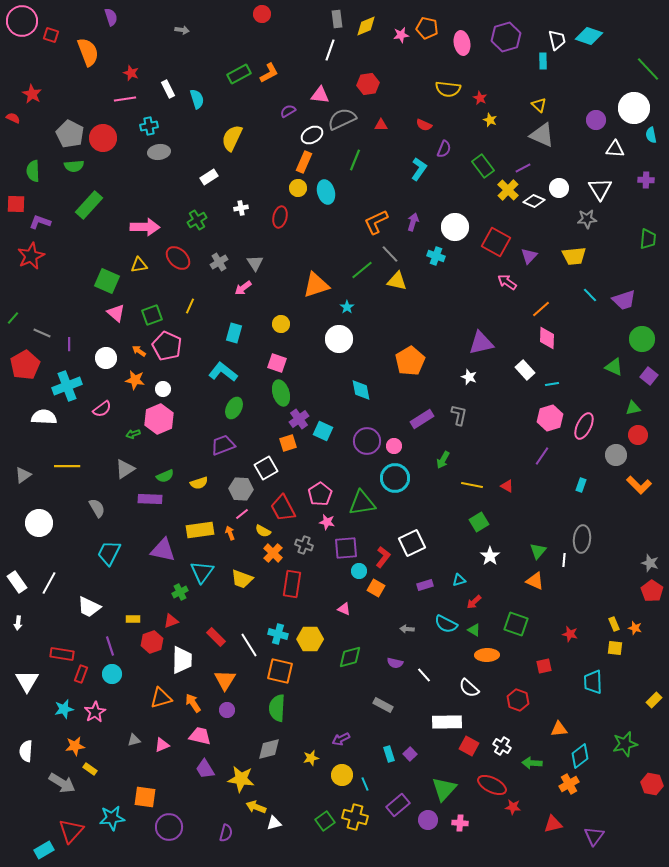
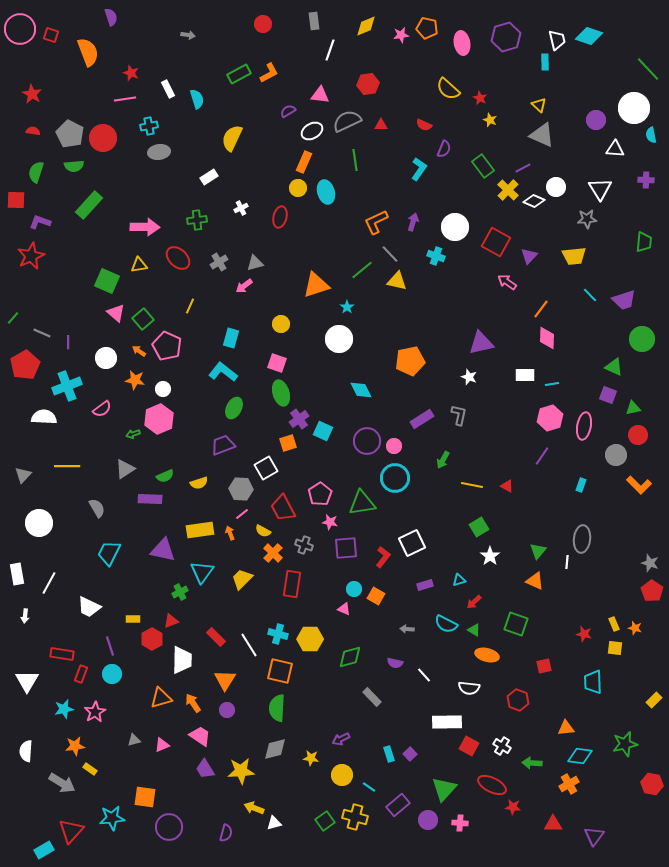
red circle at (262, 14): moved 1 px right, 10 px down
gray rectangle at (337, 19): moved 23 px left, 2 px down
pink circle at (22, 21): moved 2 px left, 8 px down
gray arrow at (182, 30): moved 6 px right, 5 px down
cyan rectangle at (543, 61): moved 2 px right, 1 px down
yellow semicircle at (448, 89): rotated 35 degrees clockwise
red semicircle at (13, 118): moved 20 px right, 13 px down; rotated 16 degrees counterclockwise
gray semicircle at (342, 119): moved 5 px right, 2 px down
white ellipse at (312, 135): moved 4 px up
green line at (355, 160): rotated 30 degrees counterclockwise
green semicircle at (33, 171): moved 3 px right, 1 px down; rotated 20 degrees clockwise
white circle at (559, 188): moved 3 px left, 1 px up
red square at (16, 204): moved 4 px up
white cross at (241, 208): rotated 16 degrees counterclockwise
green cross at (197, 220): rotated 24 degrees clockwise
green trapezoid at (648, 239): moved 4 px left, 3 px down
gray triangle at (255, 263): rotated 48 degrees clockwise
pink arrow at (243, 288): moved 1 px right, 2 px up
orange line at (541, 309): rotated 12 degrees counterclockwise
green square at (152, 315): moved 9 px left, 4 px down; rotated 20 degrees counterclockwise
cyan rectangle at (234, 333): moved 3 px left, 5 px down
purple line at (69, 344): moved 1 px left, 2 px up
orange pentagon at (410, 361): rotated 20 degrees clockwise
white rectangle at (525, 370): moved 5 px down; rotated 48 degrees counterclockwise
purple square at (649, 376): moved 41 px left, 19 px down; rotated 18 degrees counterclockwise
cyan diamond at (361, 390): rotated 15 degrees counterclockwise
pink ellipse at (584, 426): rotated 16 degrees counterclockwise
gray triangle at (23, 475): rotated 12 degrees counterclockwise
pink star at (327, 522): moved 3 px right
green square at (479, 522): moved 5 px down
white line at (564, 560): moved 3 px right, 2 px down
cyan circle at (359, 571): moved 5 px left, 18 px down
yellow trapezoid at (242, 579): rotated 115 degrees clockwise
white rectangle at (17, 582): moved 8 px up; rotated 25 degrees clockwise
orange square at (376, 588): moved 8 px down
white arrow at (18, 623): moved 7 px right, 7 px up
red star at (570, 634): moved 14 px right
red hexagon at (152, 642): moved 3 px up; rotated 10 degrees counterclockwise
orange ellipse at (487, 655): rotated 15 degrees clockwise
white semicircle at (469, 688): rotated 35 degrees counterclockwise
gray rectangle at (383, 705): moved 11 px left, 8 px up; rotated 18 degrees clockwise
orange triangle at (559, 729): moved 7 px right, 1 px up
pink trapezoid at (200, 736): rotated 20 degrees clockwise
gray diamond at (269, 749): moved 6 px right
cyan diamond at (580, 756): rotated 45 degrees clockwise
yellow star at (311, 758): rotated 21 degrees clockwise
yellow star at (241, 779): moved 8 px up; rotated 12 degrees counterclockwise
cyan line at (365, 784): moved 4 px right, 3 px down; rotated 32 degrees counterclockwise
yellow arrow at (256, 807): moved 2 px left, 1 px down
red triangle at (553, 824): rotated 12 degrees clockwise
